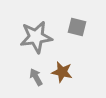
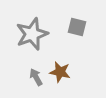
gray star: moved 4 px left, 3 px up; rotated 12 degrees counterclockwise
brown star: moved 2 px left
